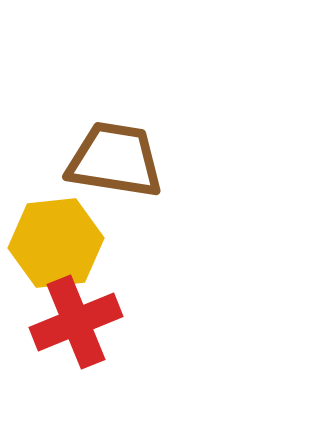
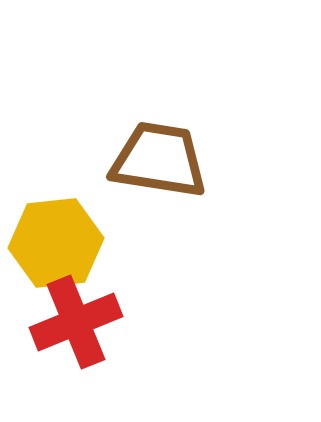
brown trapezoid: moved 44 px right
